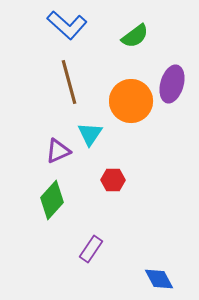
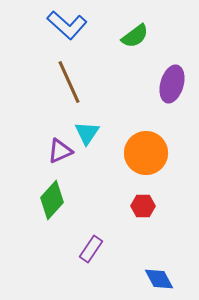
brown line: rotated 9 degrees counterclockwise
orange circle: moved 15 px right, 52 px down
cyan triangle: moved 3 px left, 1 px up
purple triangle: moved 2 px right
red hexagon: moved 30 px right, 26 px down
